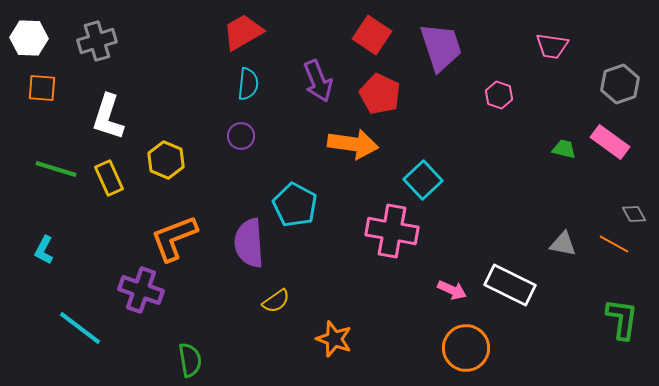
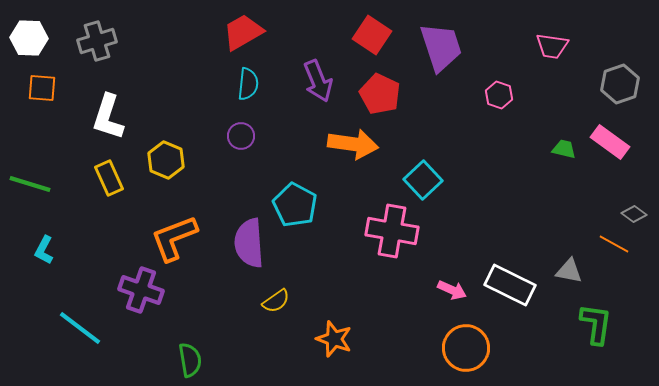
green line: moved 26 px left, 15 px down
gray diamond: rotated 25 degrees counterclockwise
gray triangle: moved 6 px right, 27 px down
green L-shape: moved 26 px left, 5 px down
